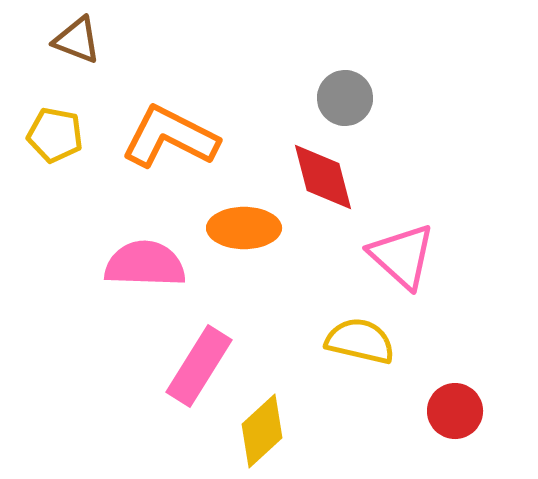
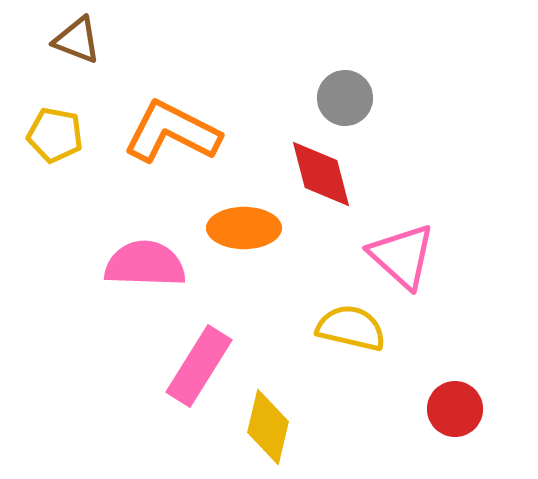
orange L-shape: moved 2 px right, 5 px up
red diamond: moved 2 px left, 3 px up
yellow semicircle: moved 9 px left, 13 px up
red circle: moved 2 px up
yellow diamond: moved 6 px right, 4 px up; rotated 34 degrees counterclockwise
